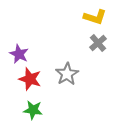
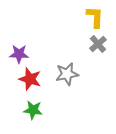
yellow L-shape: rotated 105 degrees counterclockwise
gray cross: moved 1 px down
purple star: rotated 24 degrees counterclockwise
gray star: rotated 20 degrees clockwise
